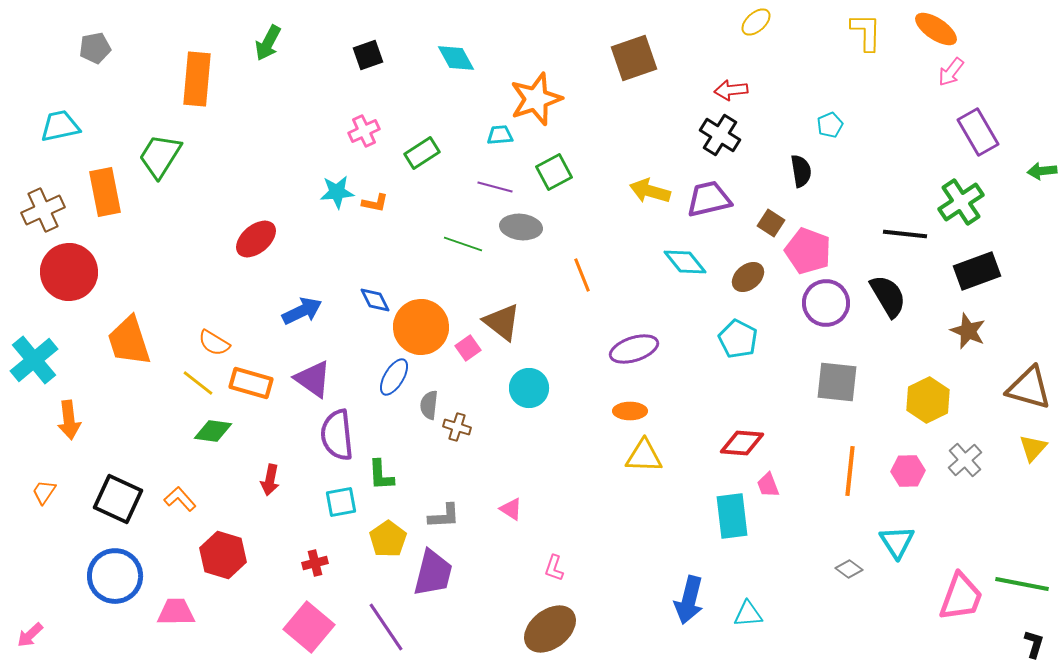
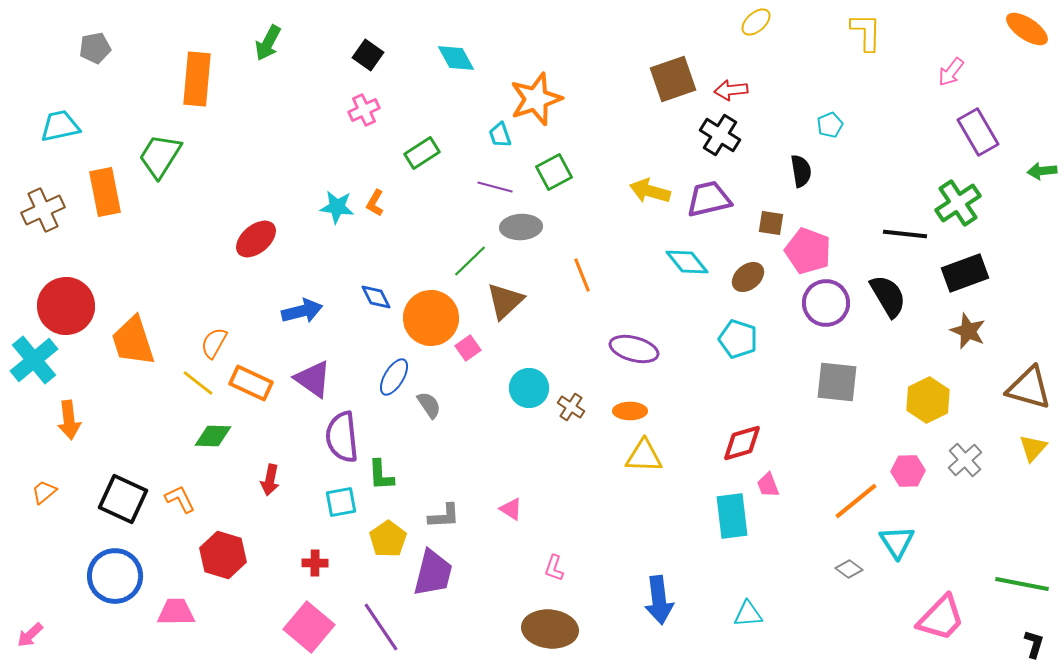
orange ellipse at (936, 29): moved 91 px right
black square at (368, 55): rotated 36 degrees counterclockwise
brown square at (634, 58): moved 39 px right, 21 px down
pink cross at (364, 131): moved 21 px up
cyan trapezoid at (500, 135): rotated 104 degrees counterclockwise
cyan star at (337, 192): moved 15 px down; rotated 12 degrees clockwise
green cross at (961, 202): moved 3 px left, 1 px down
orange L-shape at (375, 203): rotated 108 degrees clockwise
brown square at (771, 223): rotated 24 degrees counterclockwise
gray ellipse at (521, 227): rotated 9 degrees counterclockwise
green line at (463, 244): moved 7 px right, 17 px down; rotated 63 degrees counterclockwise
cyan diamond at (685, 262): moved 2 px right
black rectangle at (977, 271): moved 12 px left, 2 px down
red circle at (69, 272): moved 3 px left, 34 px down
blue diamond at (375, 300): moved 1 px right, 3 px up
blue arrow at (302, 311): rotated 12 degrees clockwise
brown triangle at (502, 322): moved 3 px right, 21 px up; rotated 39 degrees clockwise
orange circle at (421, 327): moved 10 px right, 9 px up
cyan pentagon at (738, 339): rotated 9 degrees counterclockwise
orange trapezoid at (129, 341): moved 4 px right
orange semicircle at (214, 343): rotated 88 degrees clockwise
purple ellipse at (634, 349): rotated 33 degrees clockwise
orange rectangle at (251, 383): rotated 9 degrees clockwise
gray semicircle at (429, 405): rotated 140 degrees clockwise
brown cross at (457, 427): moved 114 px right, 20 px up; rotated 16 degrees clockwise
green diamond at (213, 431): moved 5 px down; rotated 6 degrees counterclockwise
purple semicircle at (337, 435): moved 5 px right, 2 px down
red diamond at (742, 443): rotated 21 degrees counterclockwise
orange line at (850, 471): moved 6 px right, 30 px down; rotated 45 degrees clockwise
orange trapezoid at (44, 492): rotated 16 degrees clockwise
black square at (118, 499): moved 5 px right
orange L-shape at (180, 499): rotated 16 degrees clockwise
red cross at (315, 563): rotated 15 degrees clockwise
pink trapezoid at (961, 597): moved 20 px left, 21 px down; rotated 24 degrees clockwise
blue arrow at (689, 600): moved 30 px left; rotated 21 degrees counterclockwise
purple line at (386, 627): moved 5 px left
brown ellipse at (550, 629): rotated 44 degrees clockwise
